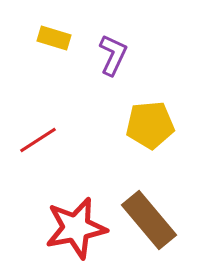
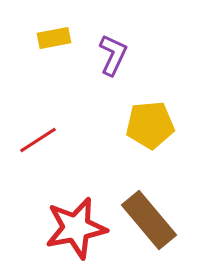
yellow rectangle: rotated 28 degrees counterclockwise
